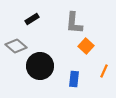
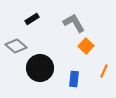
gray L-shape: rotated 145 degrees clockwise
black circle: moved 2 px down
